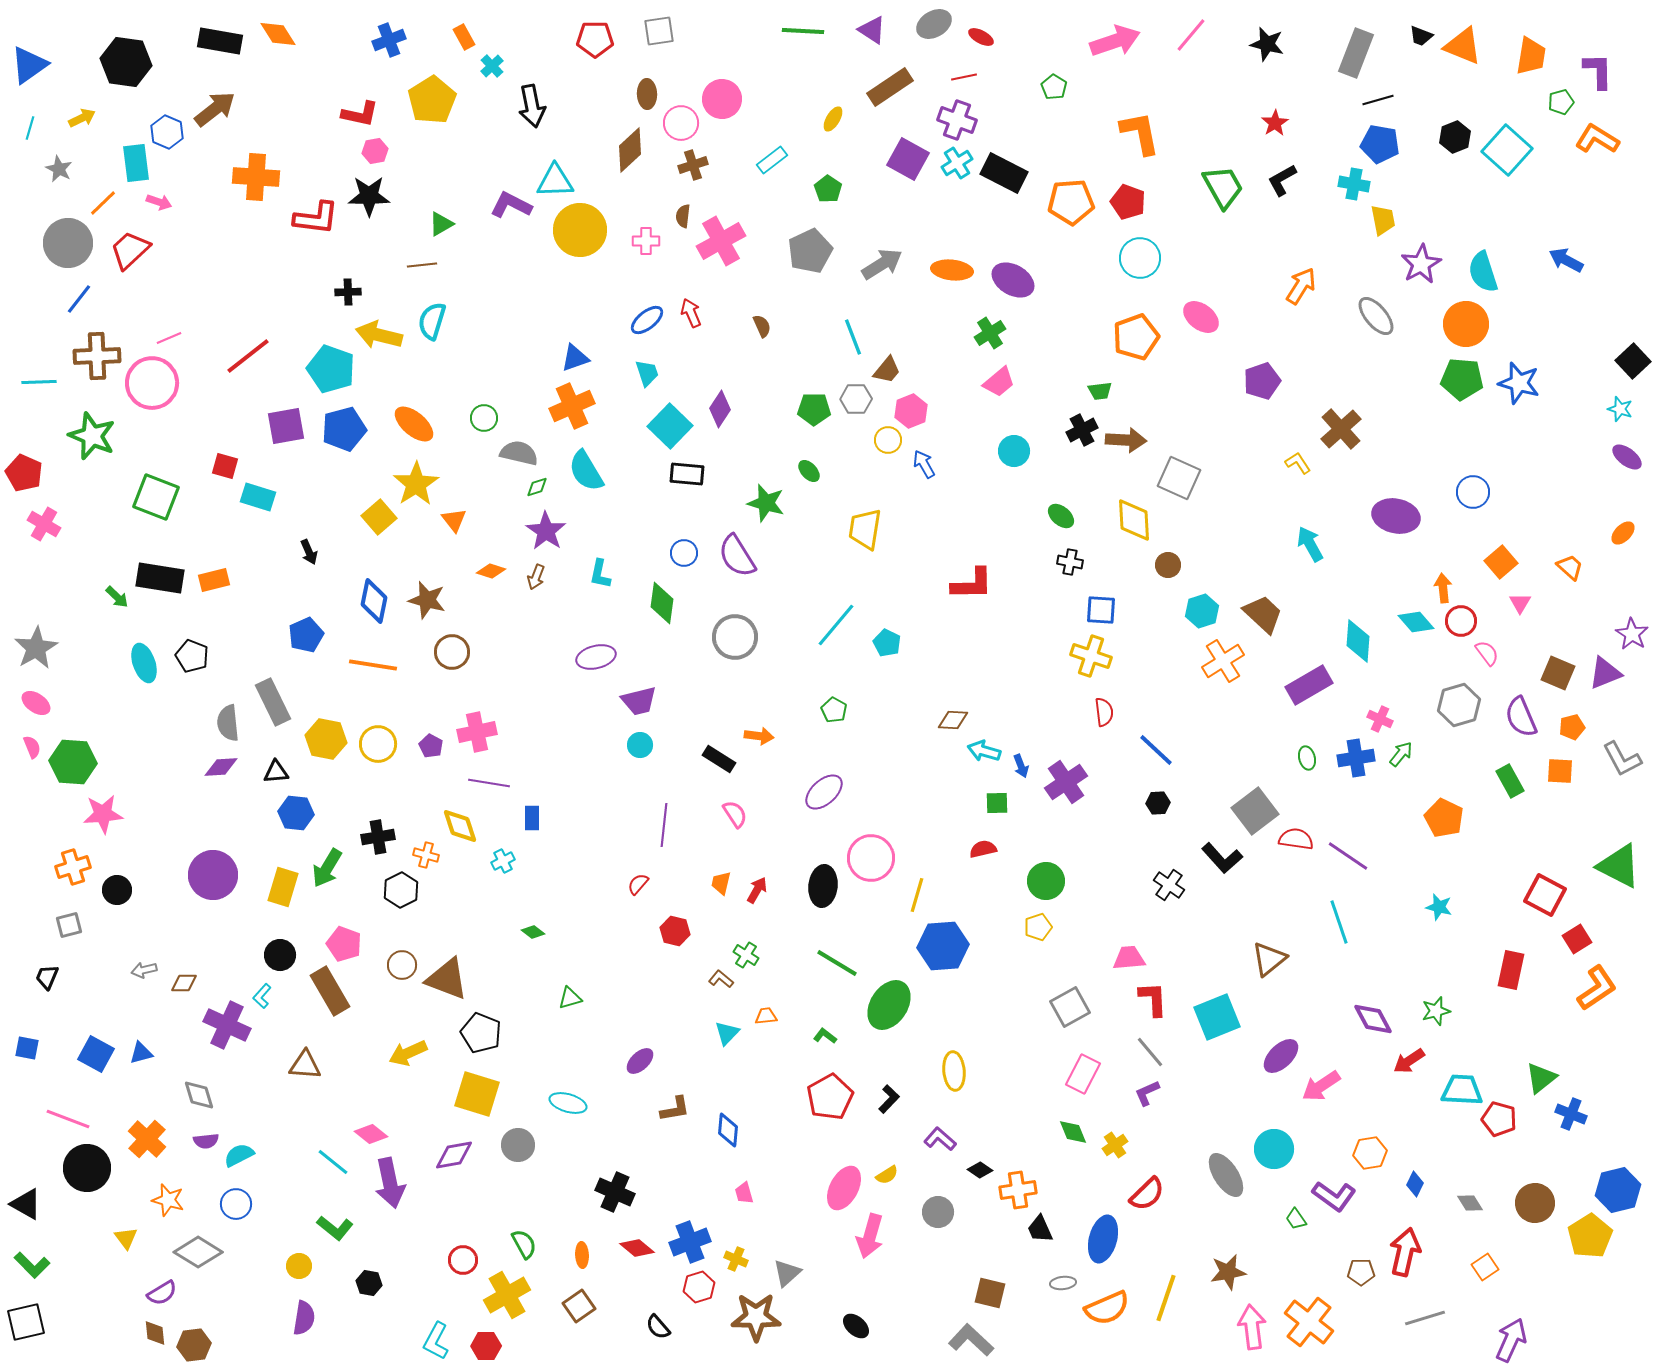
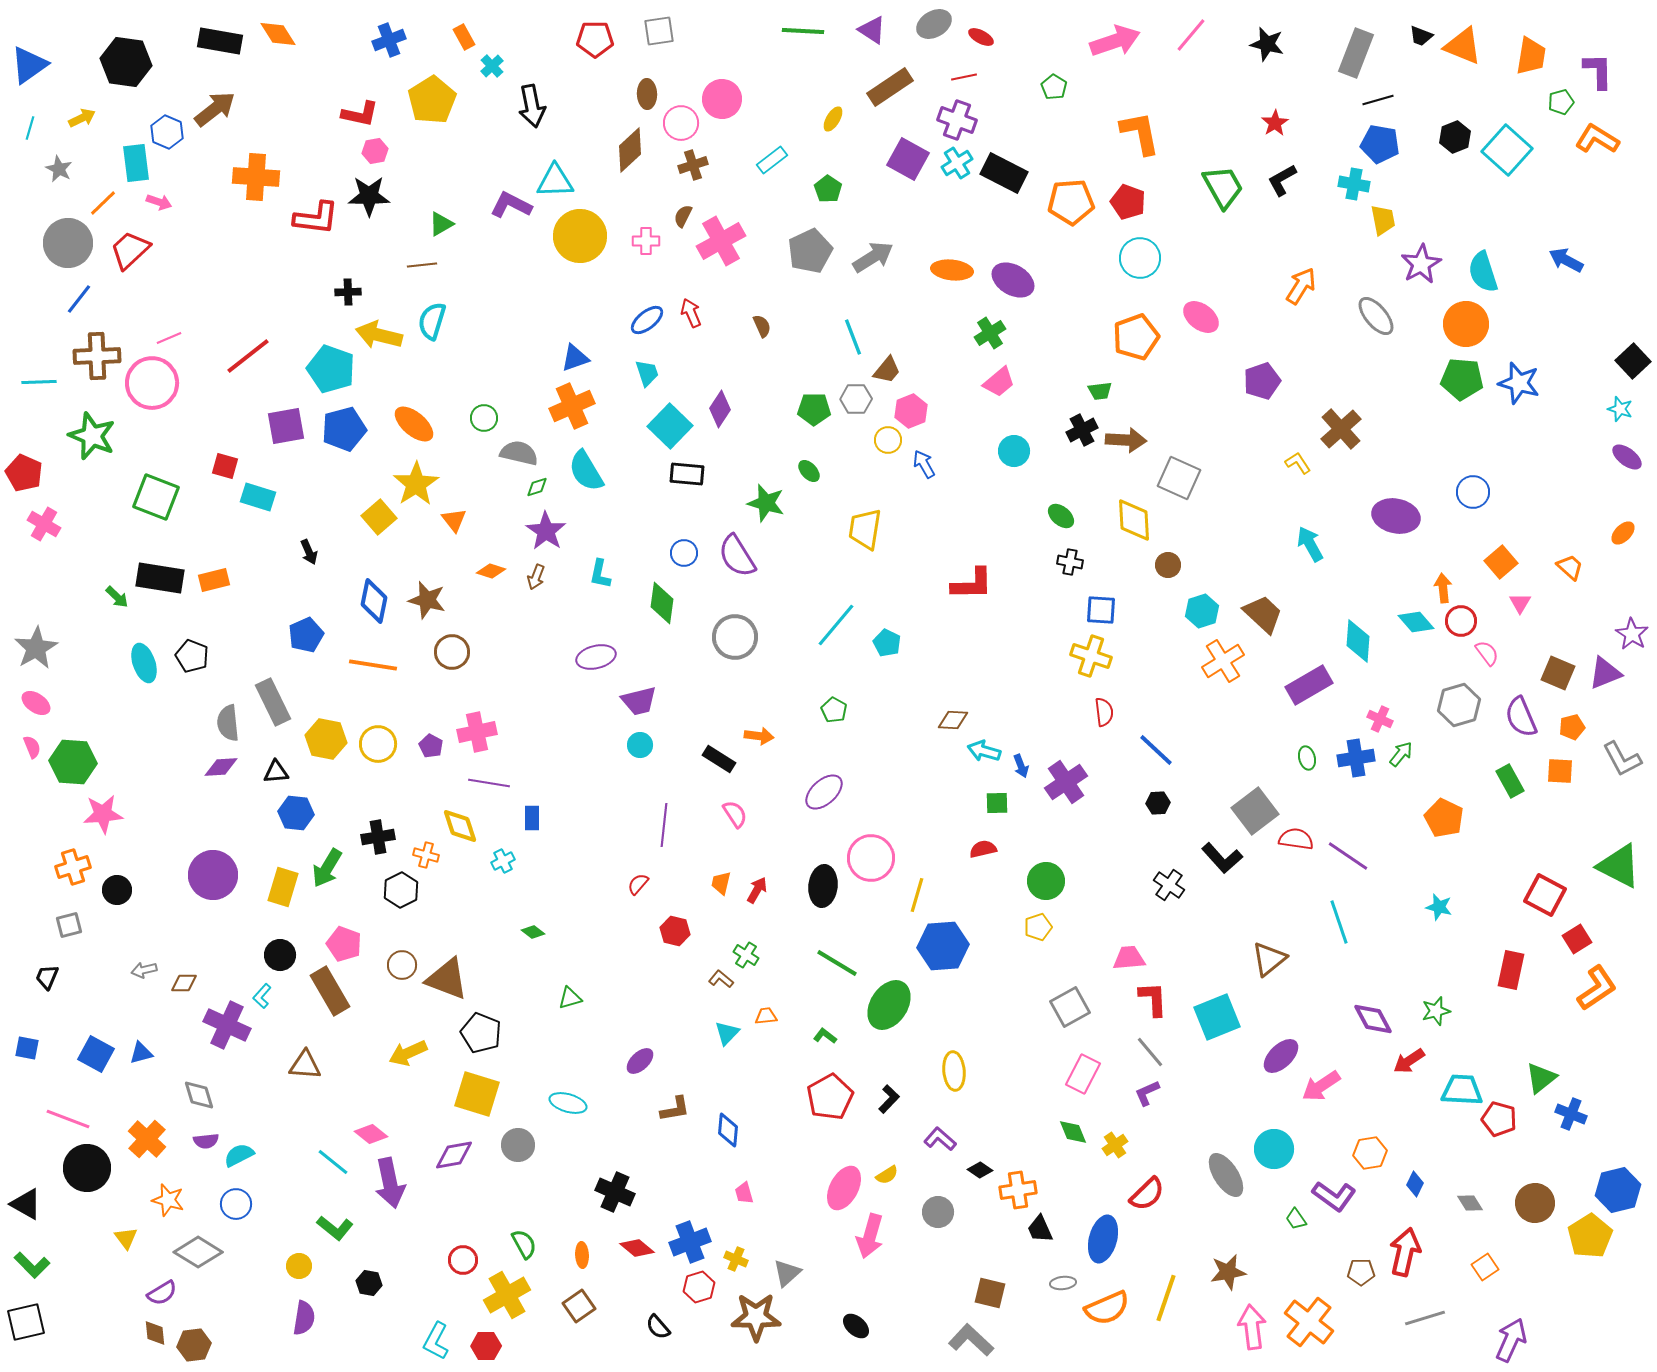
brown semicircle at (683, 216): rotated 20 degrees clockwise
yellow circle at (580, 230): moved 6 px down
gray arrow at (882, 264): moved 9 px left, 7 px up
